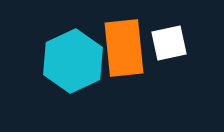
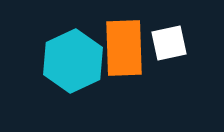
orange rectangle: rotated 4 degrees clockwise
